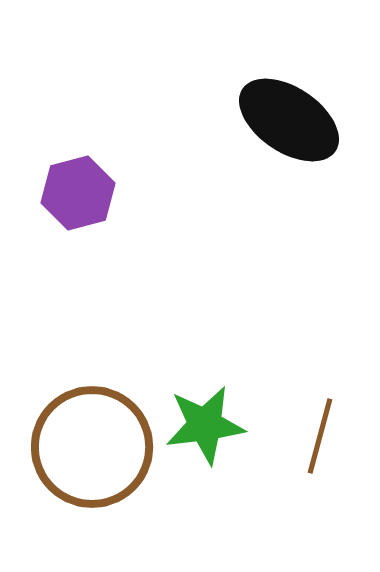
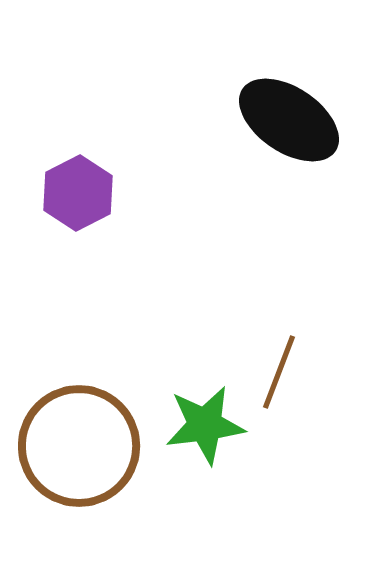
purple hexagon: rotated 12 degrees counterclockwise
brown line: moved 41 px left, 64 px up; rotated 6 degrees clockwise
brown circle: moved 13 px left, 1 px up
